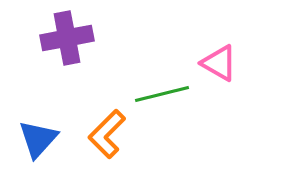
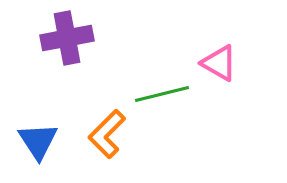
blue triangle: moved 2 px down; rotated 15 degrees counterclockwise
